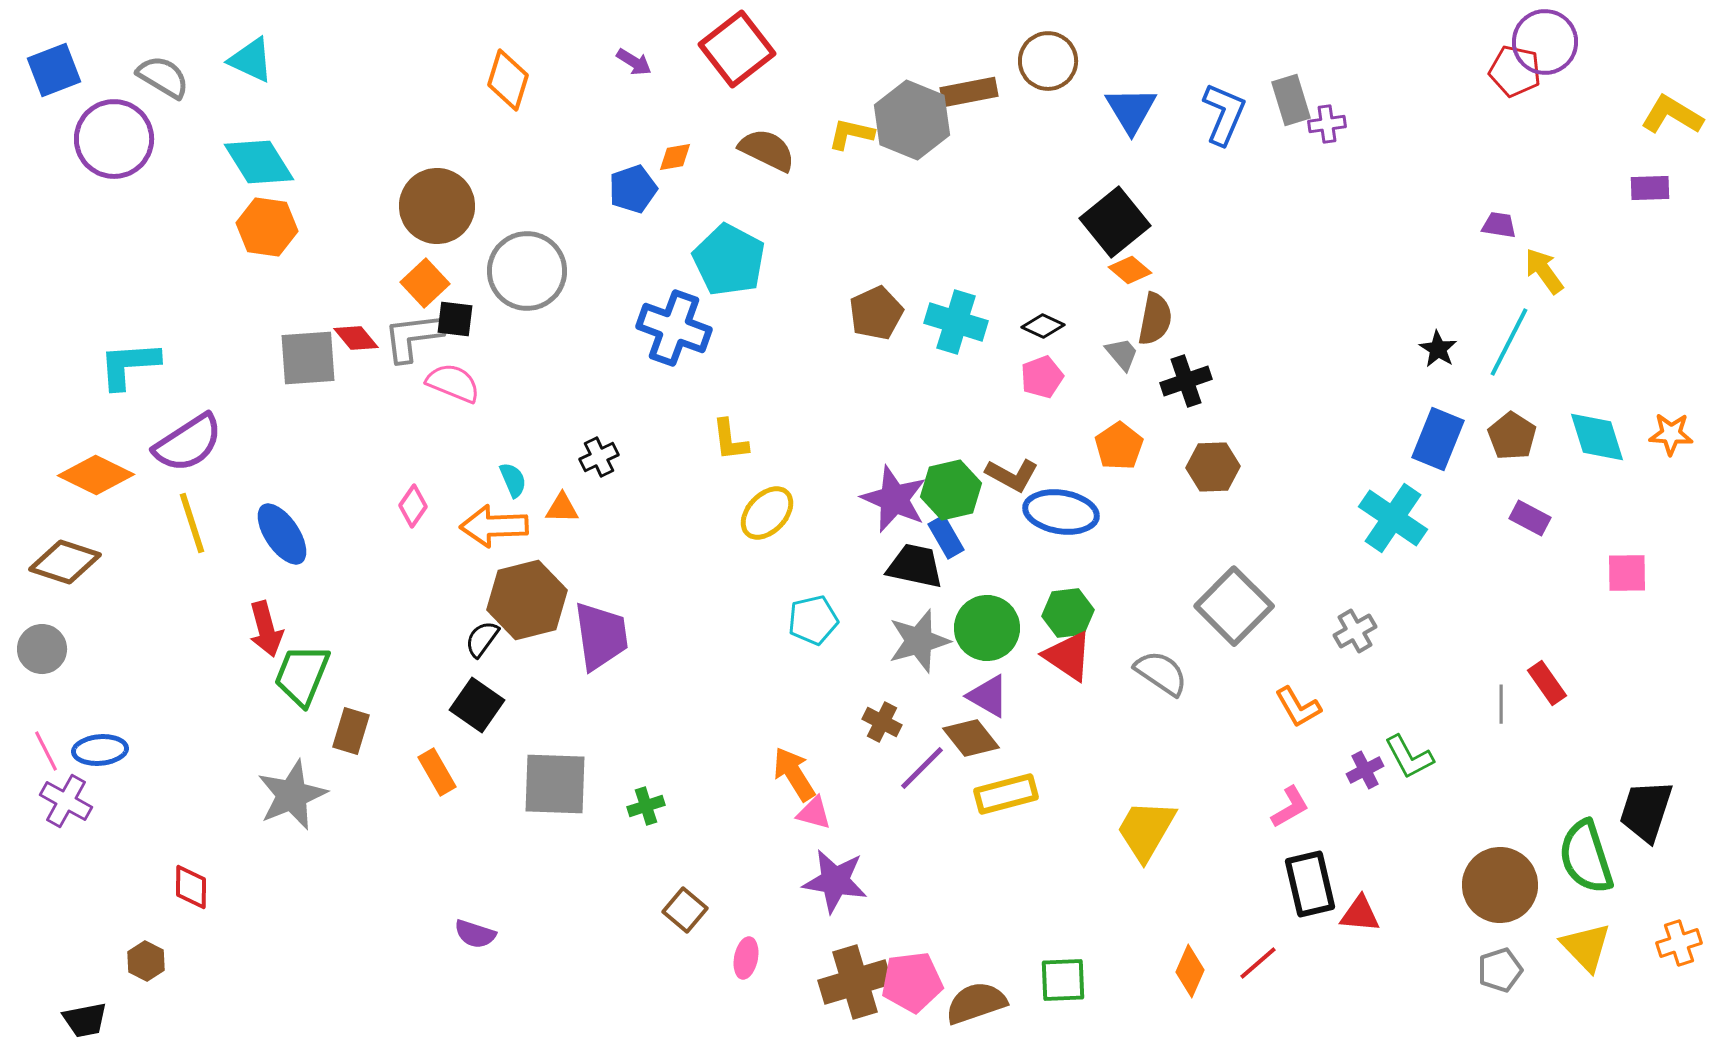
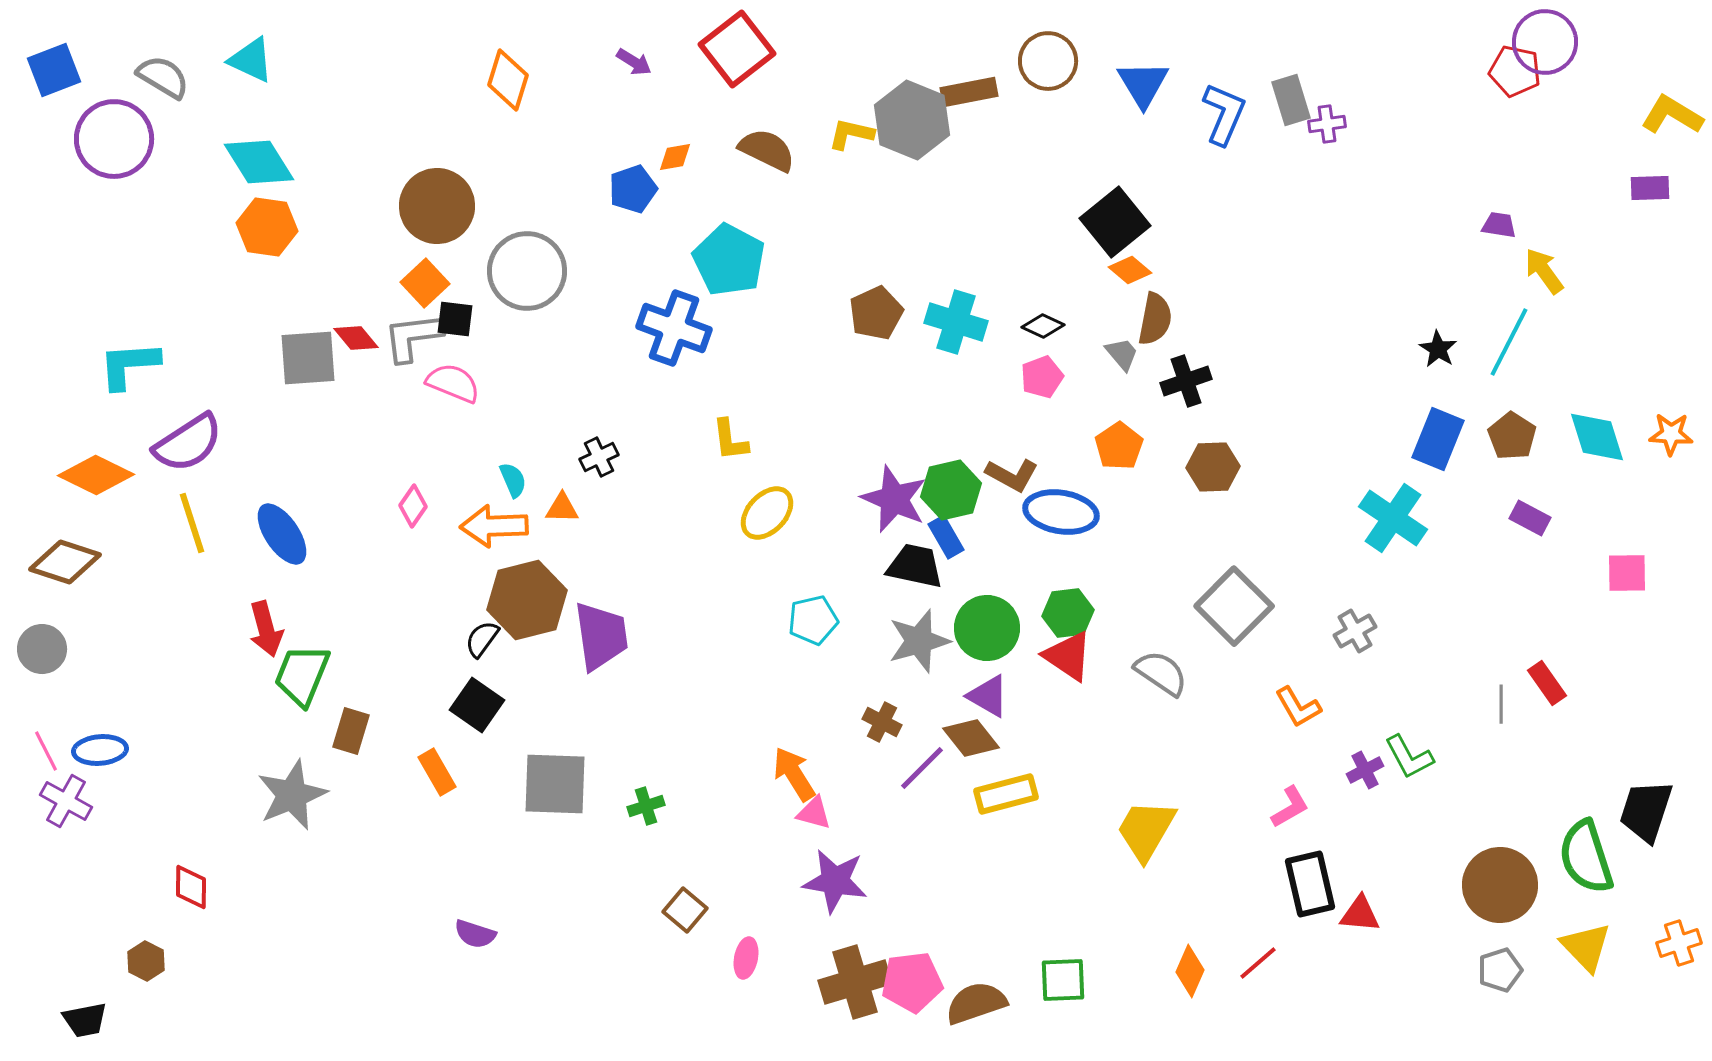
blue triangle at (1131, 110): moved 12 px right, 26 px up
